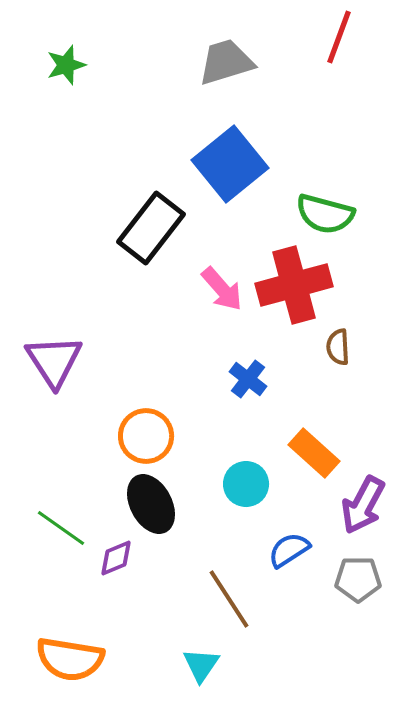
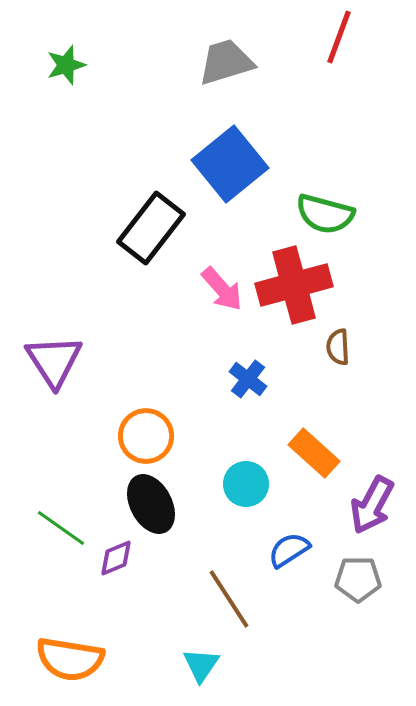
purple arrow: moved 9 px right
